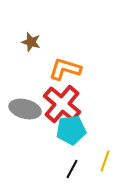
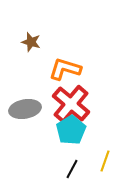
red cross: moved 9 px right
gray ellipse: rotated 24 degrees counterclockwise
cyan pentagon: rotated 24 degrees counterclockwise
